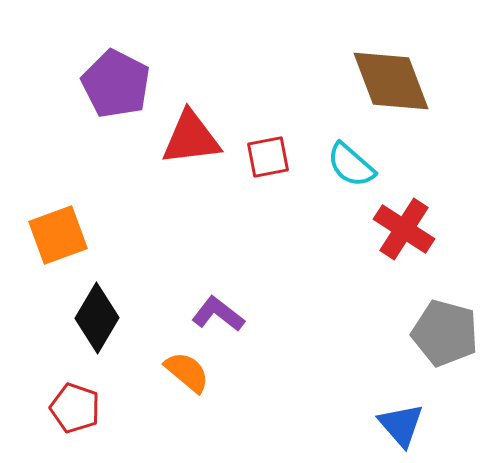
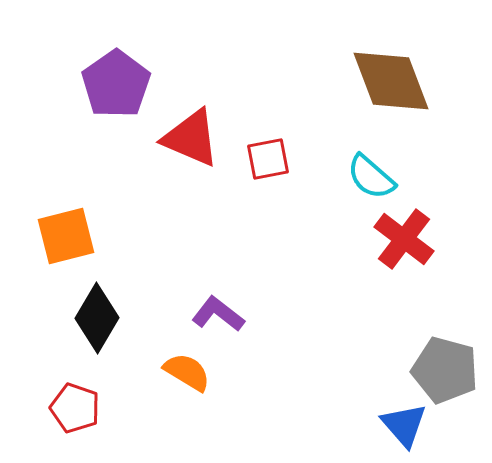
purple pentagon: rotated 10 degrees clockwise
red triangle: rotated 30 degrees clockwise
red square: moved 2 px down
cyan semicircle: moved 20 px right, 12 px down
red cross: moved 10 px down; rotated 4 degrees clockwise
orange square: moved 8 px right, 1 px down; rotated 6 degrees clockwise
gray pentagon: moved 37 px down
orange semicircle: rotated 9 degrees counterclockwise
blue triangle: moved 3 px right
